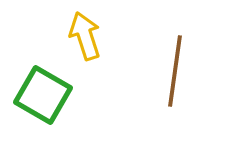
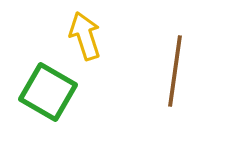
green square: moved 5 px right, 3 px up
